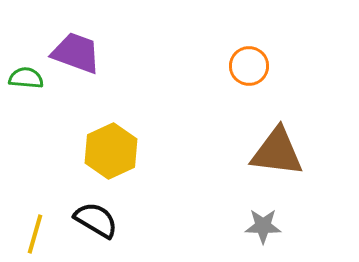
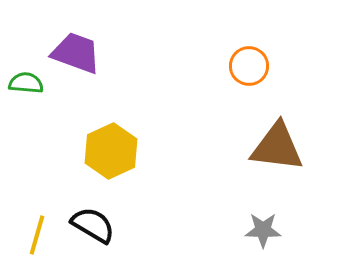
green semicircle: moved 5 px down
brown triangle: moved 5 px up
black semicircle: moved 3 px left, 5 px down
gray star: moved 4 px down
yellow line: moved 2 px right, 1 px down
